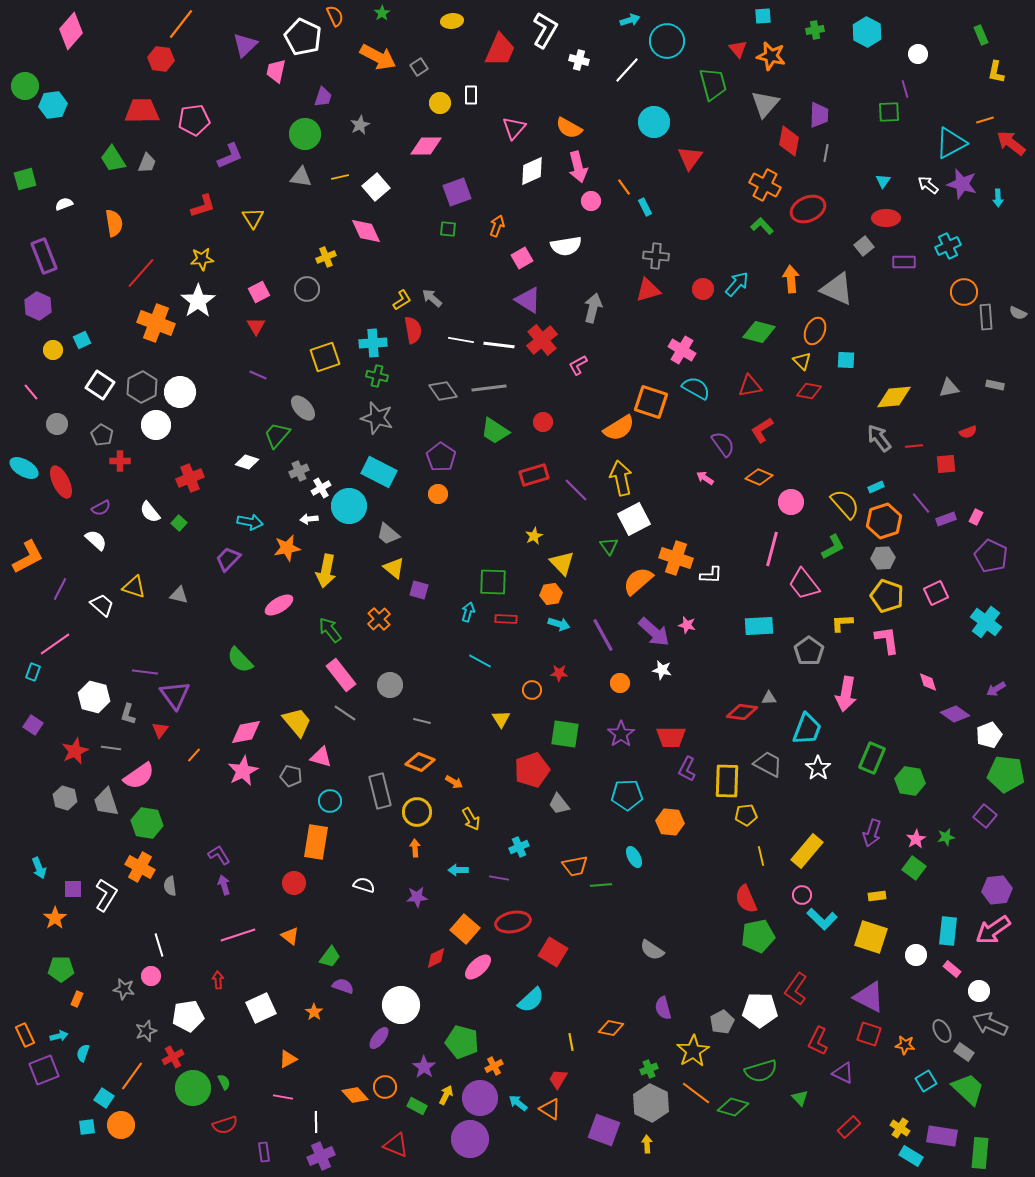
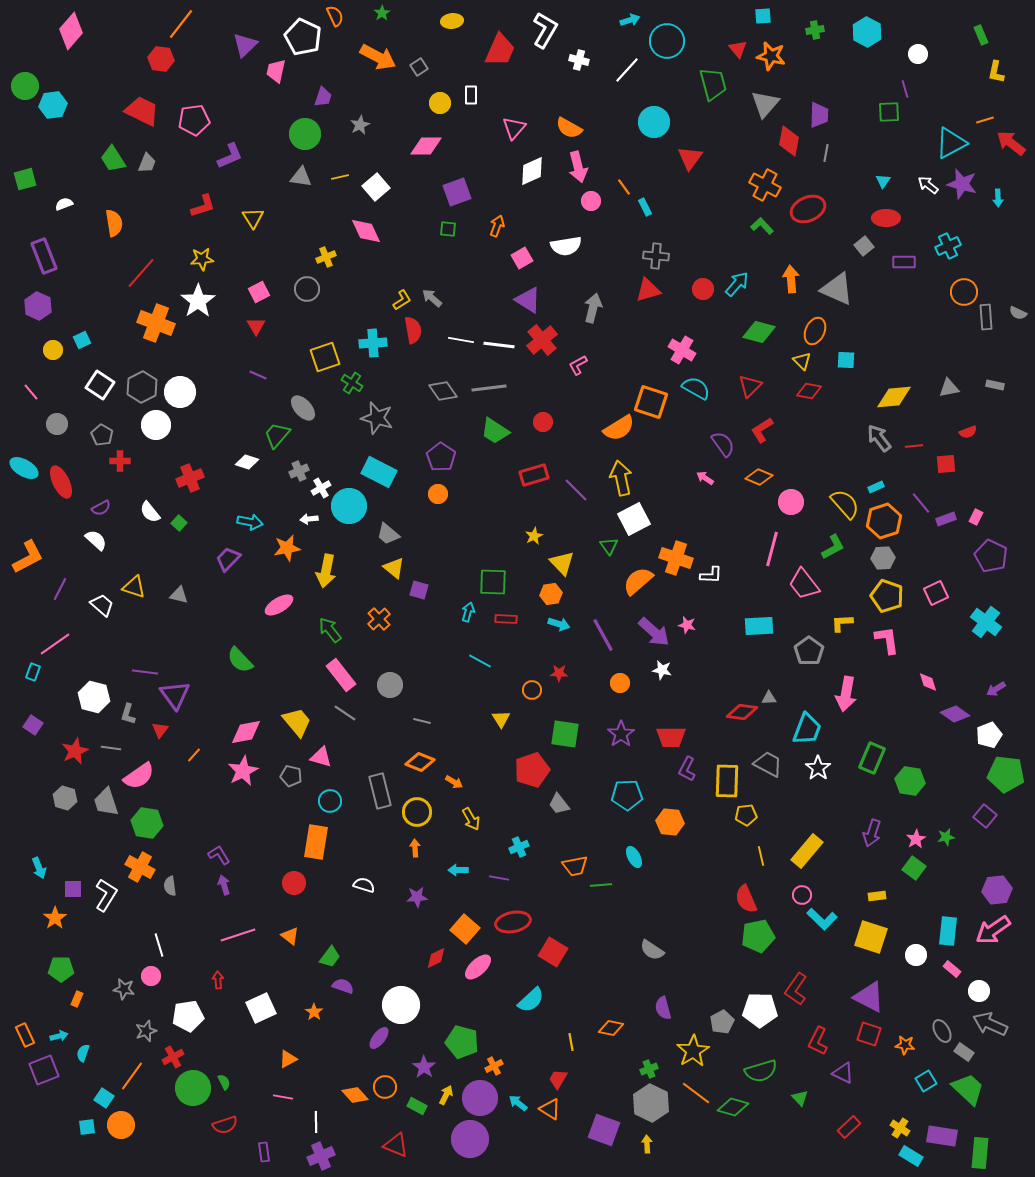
red trapezoid at (142, 111): rotated 27 degrees clockwise
green cross at (377, 376): moved 25 px left, 7 px down; rotated 20 degrees clockwise
red triangle at (750, 386): rotated 35 degrees counterclockwise
